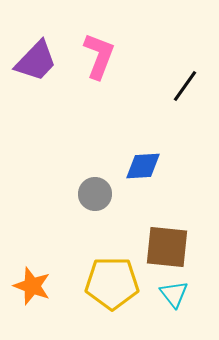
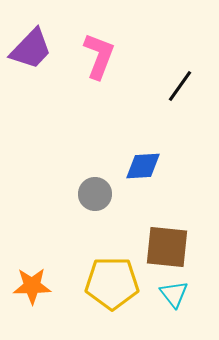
purple trapezoid: moved 5 px left, 12 px up
black line: moved 5 px left
orange star: rotated 21 degrees counterclockwise
